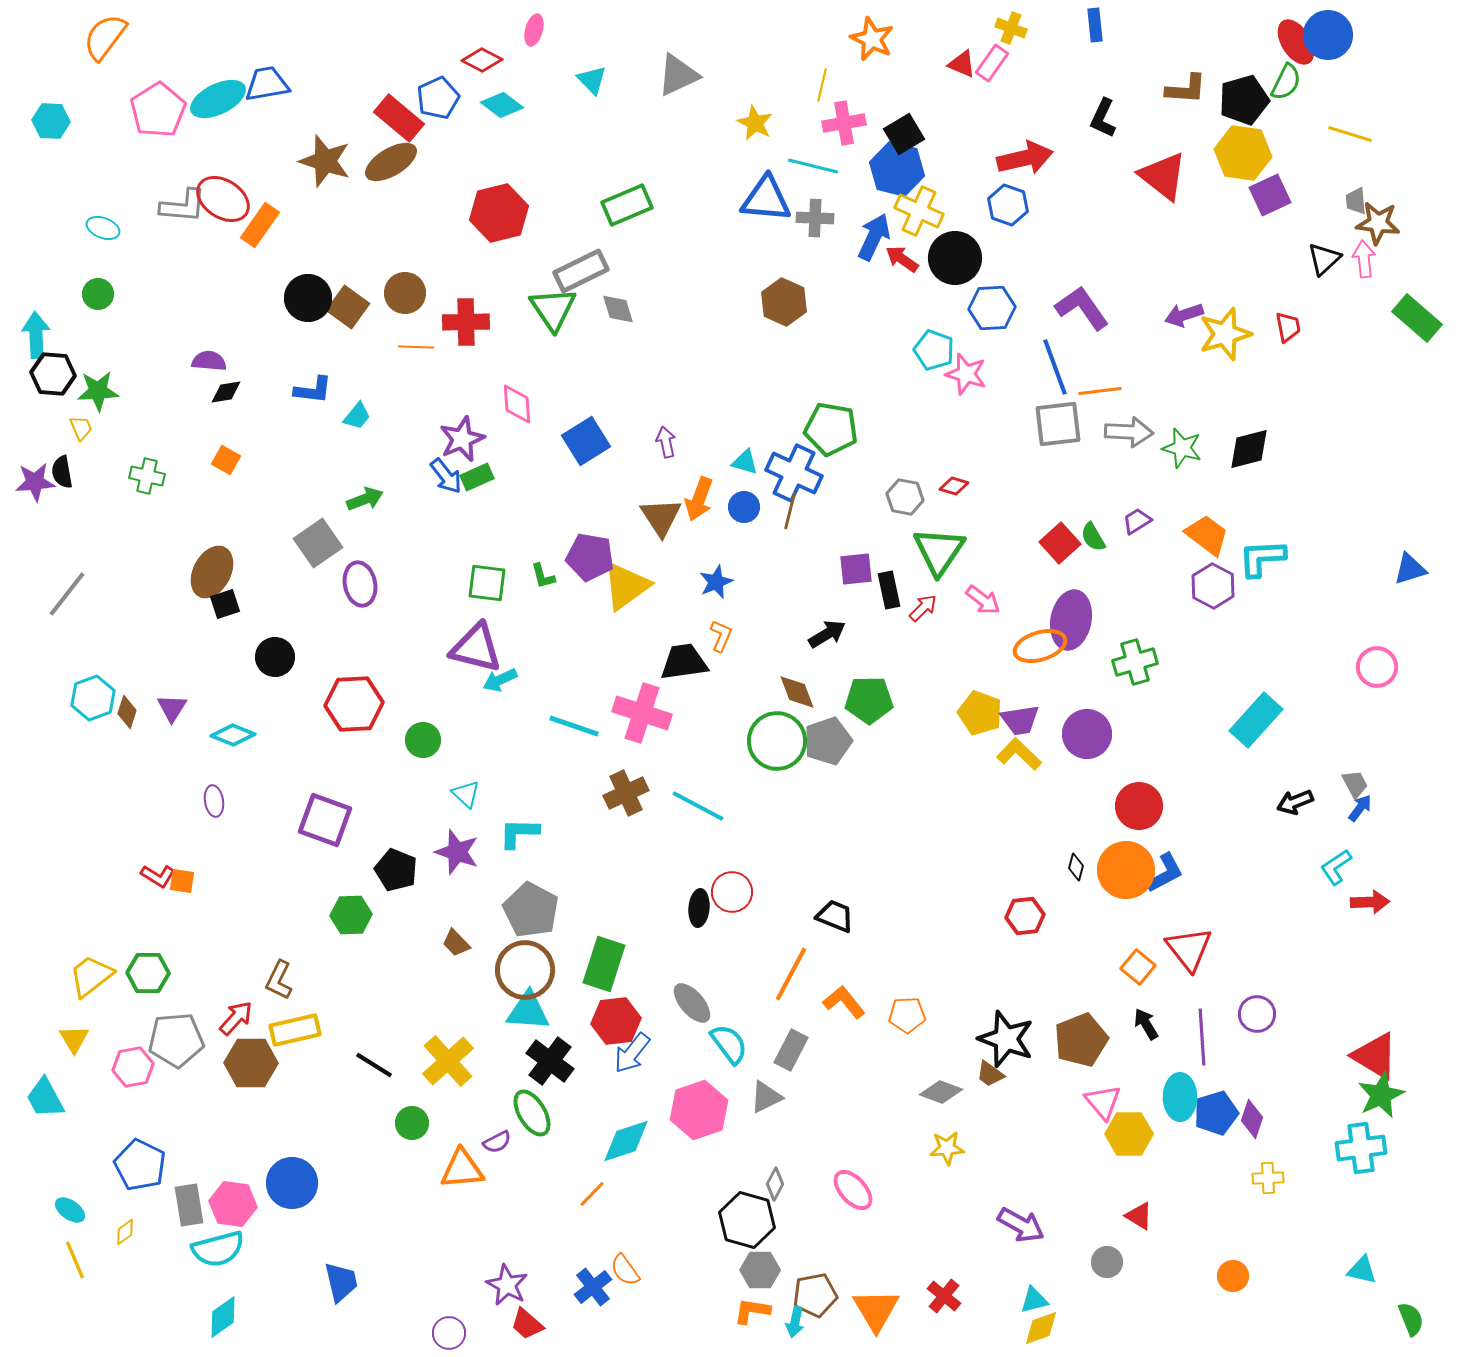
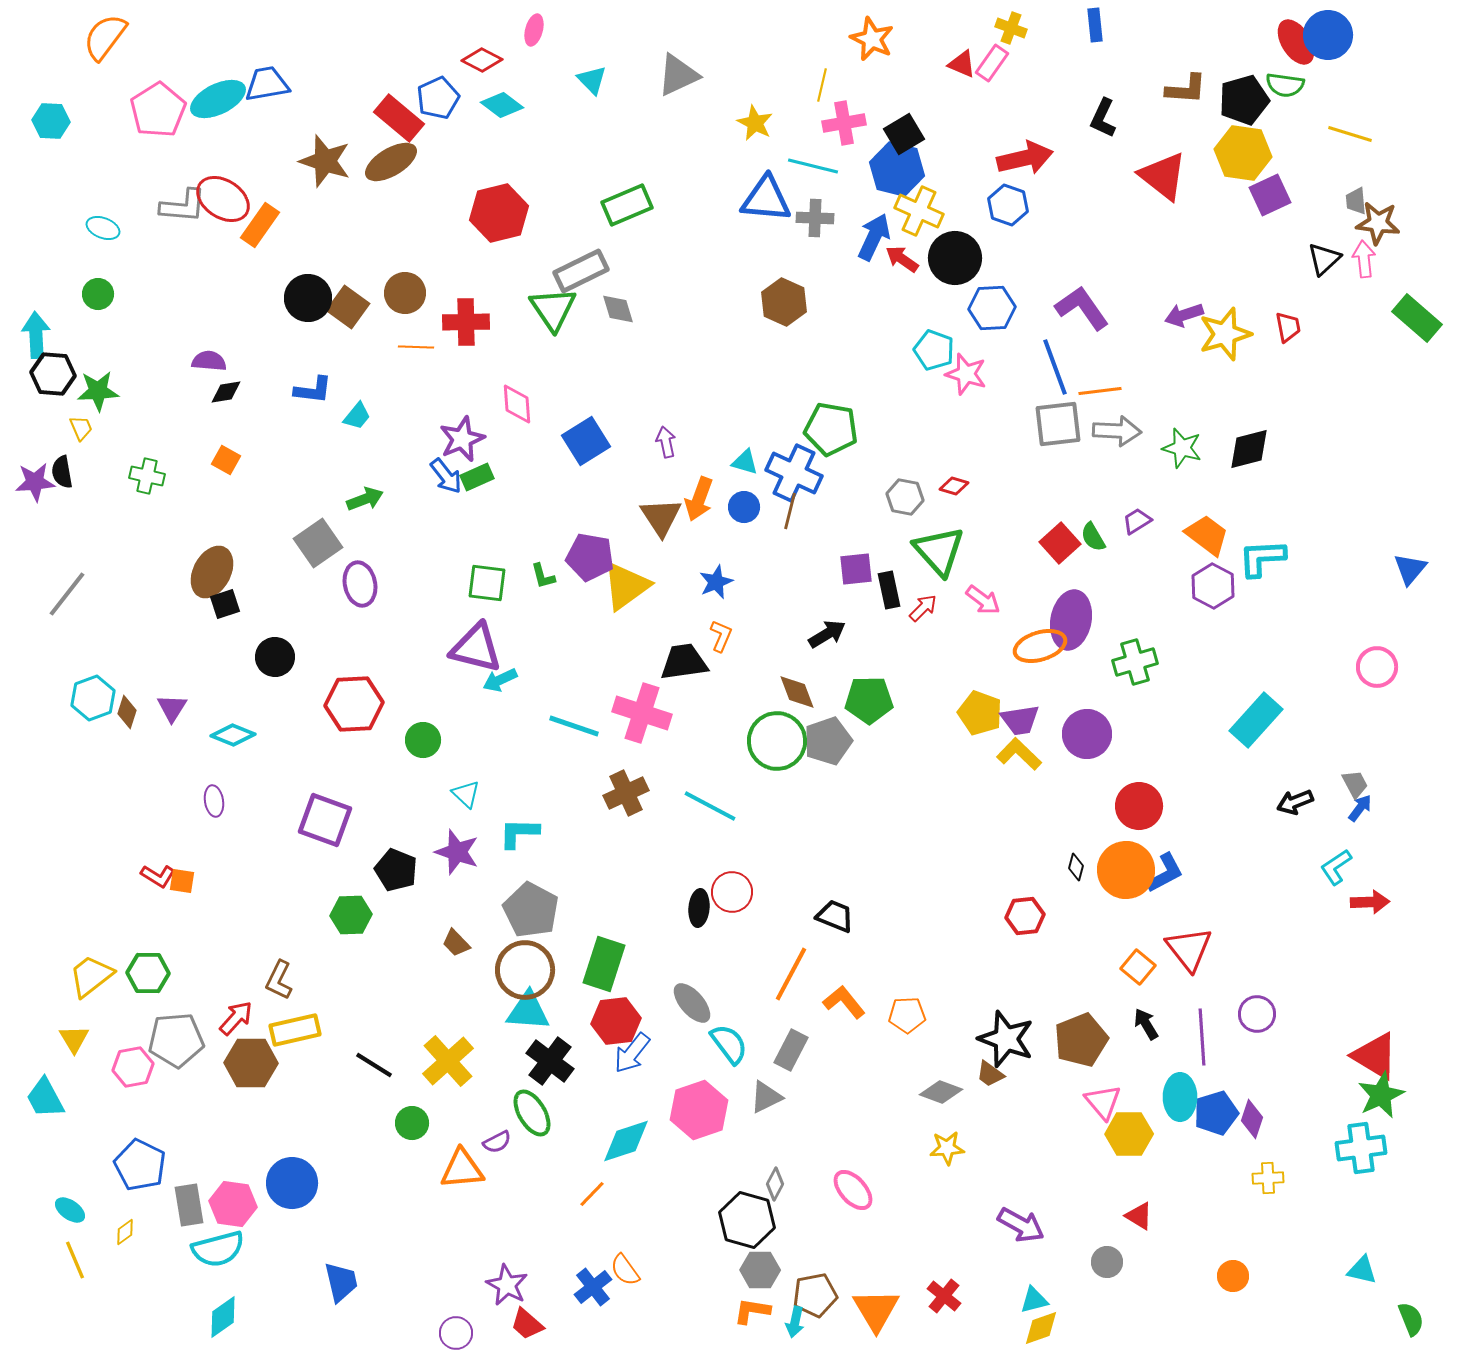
green semicircle at (1286, 82): moved 1 px left, 3 px down; rotated 72 degrees clockwise
gray arrow at (1129, 432): moved 12 px left, 1 px up
green triangle at (939, 551): rotated 16 degrees counterclockwise
blue triangle at (1410, 569): rotated 33 degrees counterclockwise
cyan line at (698, 806): moved 12 px right
purple circle at (449, 1333): moved 7 px right
